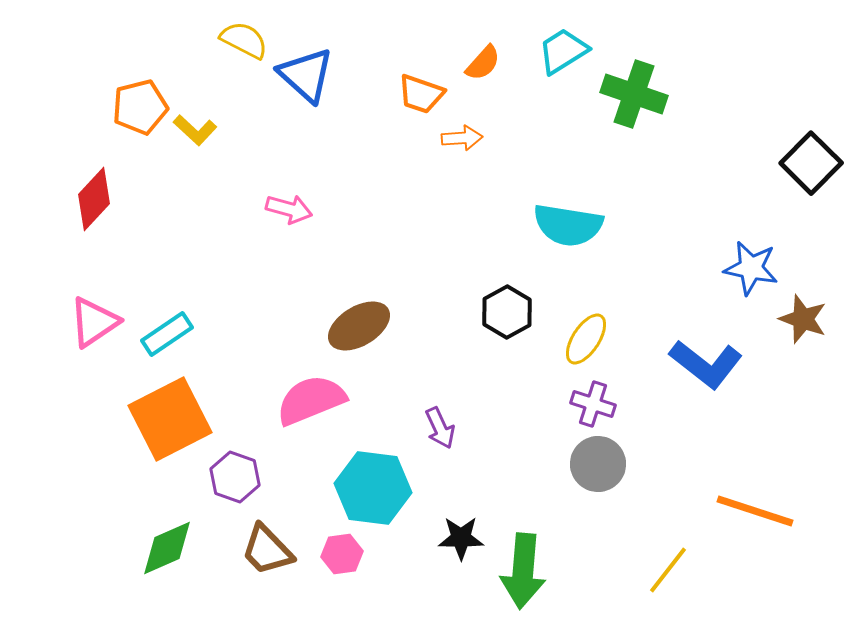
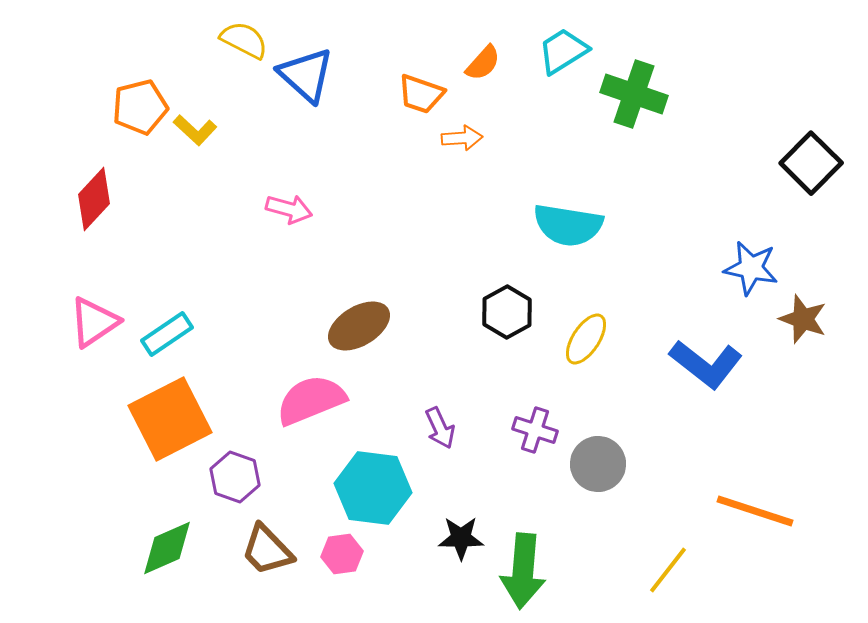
purple cross: moved 58 px left, 26 px down
